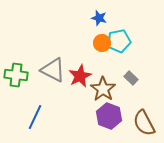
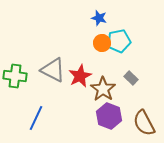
green cross: moved 1 px left, 1 px down
blue line: moved 1 px right, 1 px down
